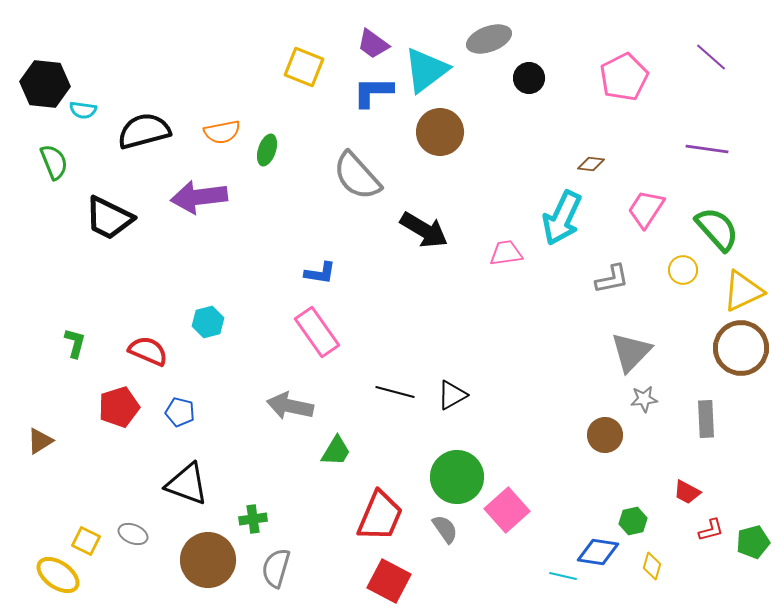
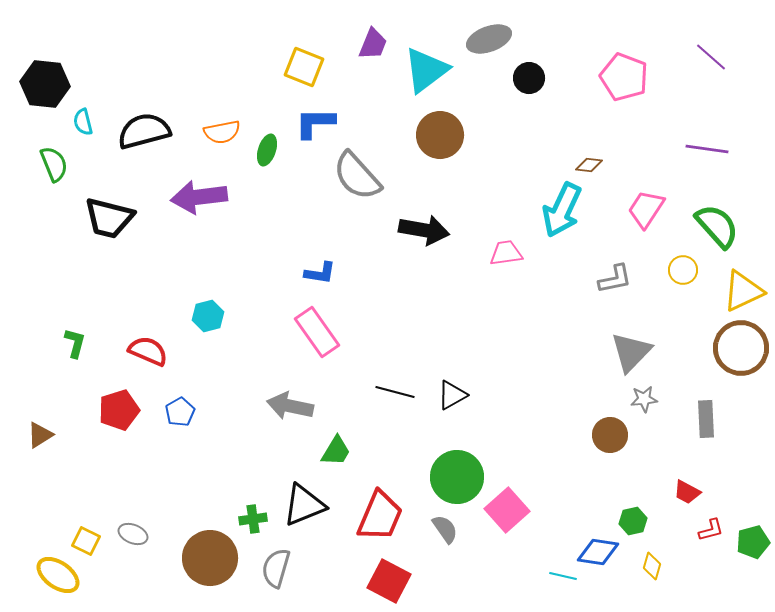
purple trapezoid at (373, 44): rotated 104 degrees counterclockwise
pink pentagon at (624, 77): rotated 24 degrees counterclockwise
blue L-shape at (373, 92): moved 58 px left, 31 px down
cyan semicircle at (83, 110): moved 12 px down; rotated 68 degrees clockwise
brown circle at (440, 132): moved 3 px down
green semicircle at (54, 162): moved 2 px down
brown diamond at (591, 164): moved 2 px left, 1 px down
black trapezoid at (109, 218): rotated 12 degrees counterclockwise
cyan arrow at (562, 218): moved 8 px up
green semicircle at (717, 229): moved 3 px up
black arrow at (424, 230): rotated 21 degrees counterclockwise
gray L-shape at (612, 279): moved 3 px right
cyan hexagon at (208, 322): moved 6 px up
red pentagon at (119, 407): moved 3 px down
blue pentagon at (180, 412): rotated 28 degrees clockwise
brown circle at (605, 435): moved 5 px right
brown triangle at (40, 441): moved 6 px up
black triangle at (187, 484): moved 117 px right, 21 px down; rotated 42 degrees counterclockwise
brown circle at (208, 560): moved 2 px right, 2 px up
